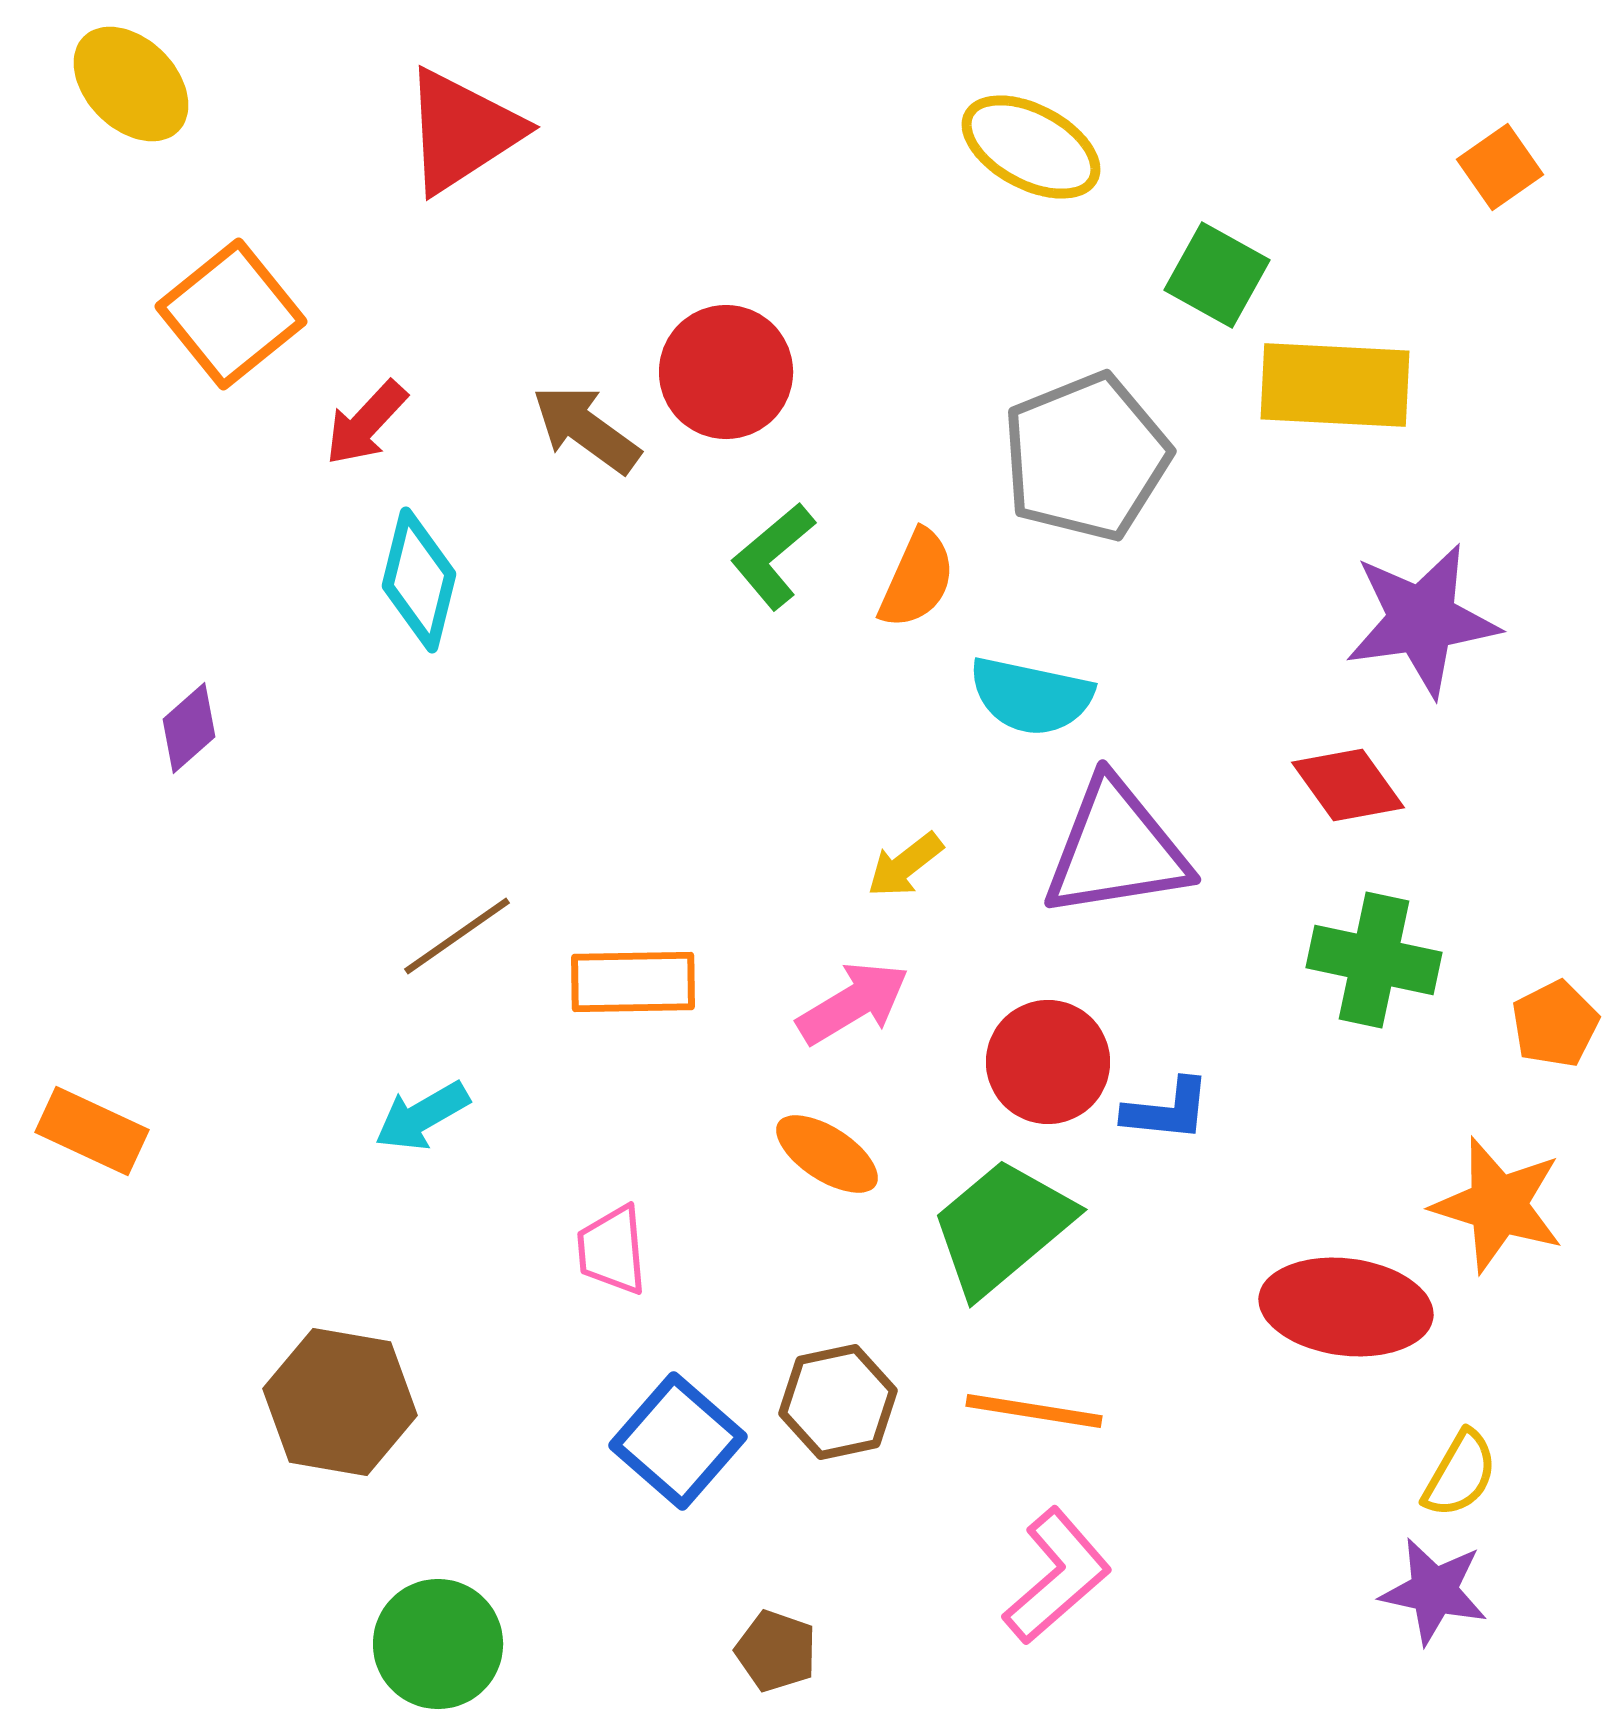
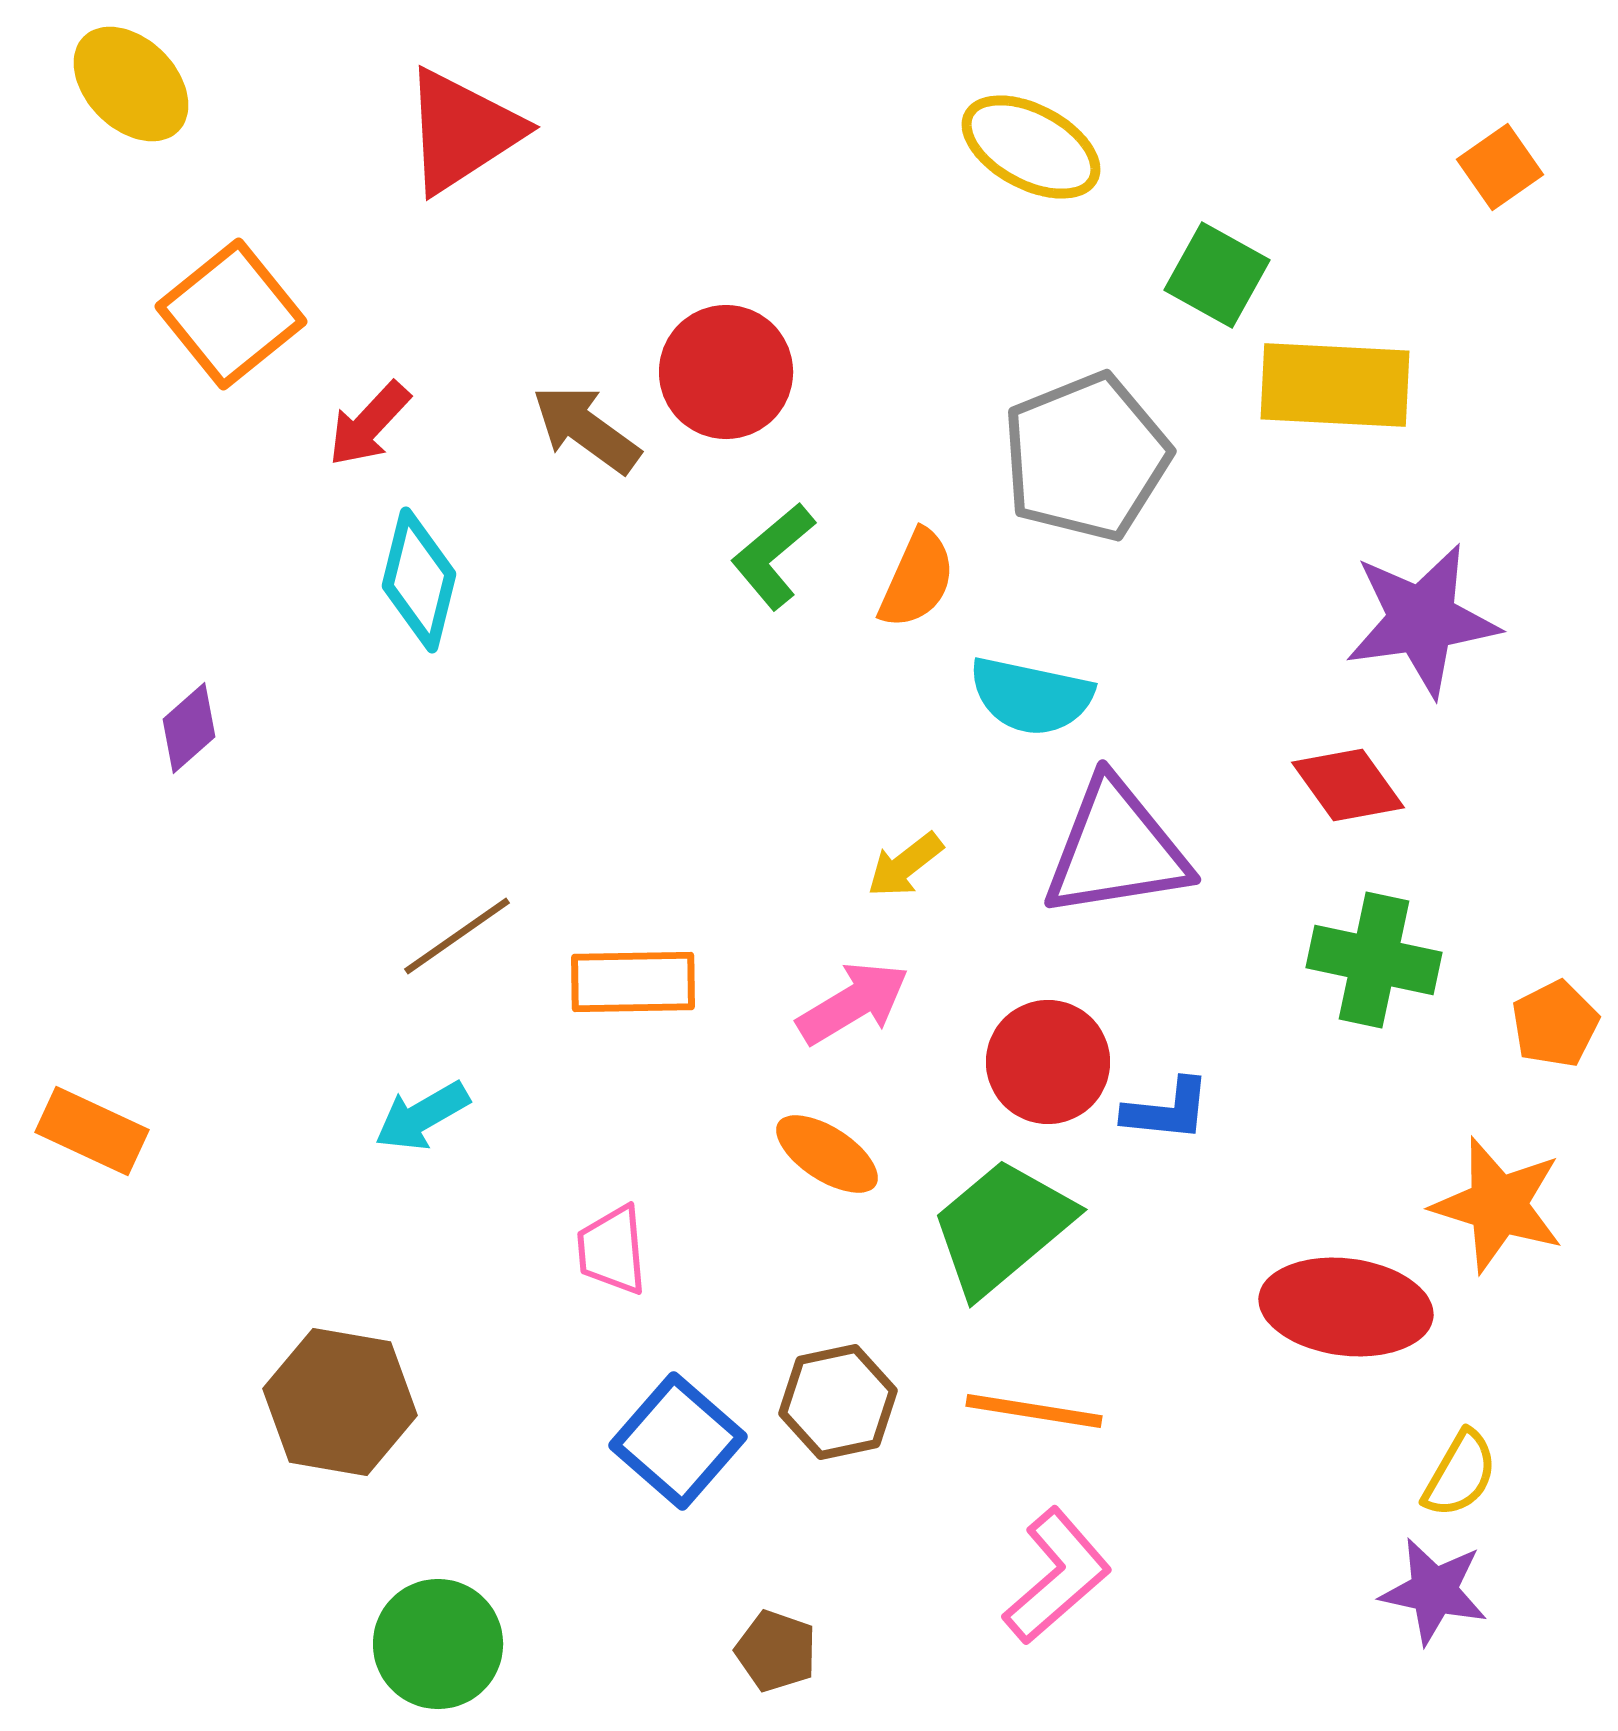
red arrow at (366, 423): moved 3 px right, 1 px down
